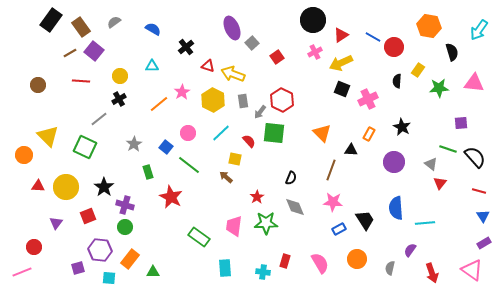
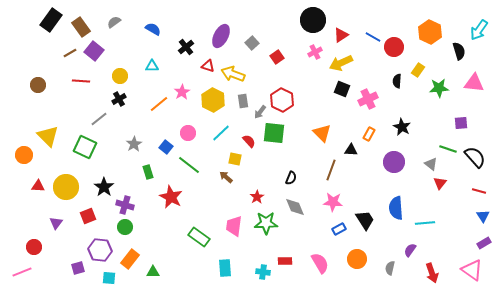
orange hexagon at (429, 26): moved 1 px right, 6 px down; rotated 15 degrees clockwise
purple ellipse at (232, 28): moved 11 px left, 8 px down; rotated 50 degrees clockwise
black semicircle at (452, 52): moved 7 px right, 1 px up
red rectangle at (285, 261): rotated 72 degrees clockwise
